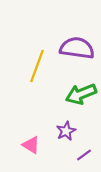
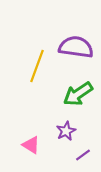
purple semicircle: moved 1 px left, 1 px up
green arrow: moved 3 px left; rotated 12 degrees counterclockwise
purple line: moved 1 px left
